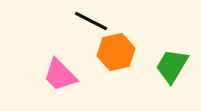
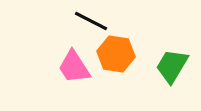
orange hexagon: moved 2 px down; rotated 21 degrees clockwise
pink trapezoid: moved 14 px right, 8 px up; rotated 12 degrees clockwise
